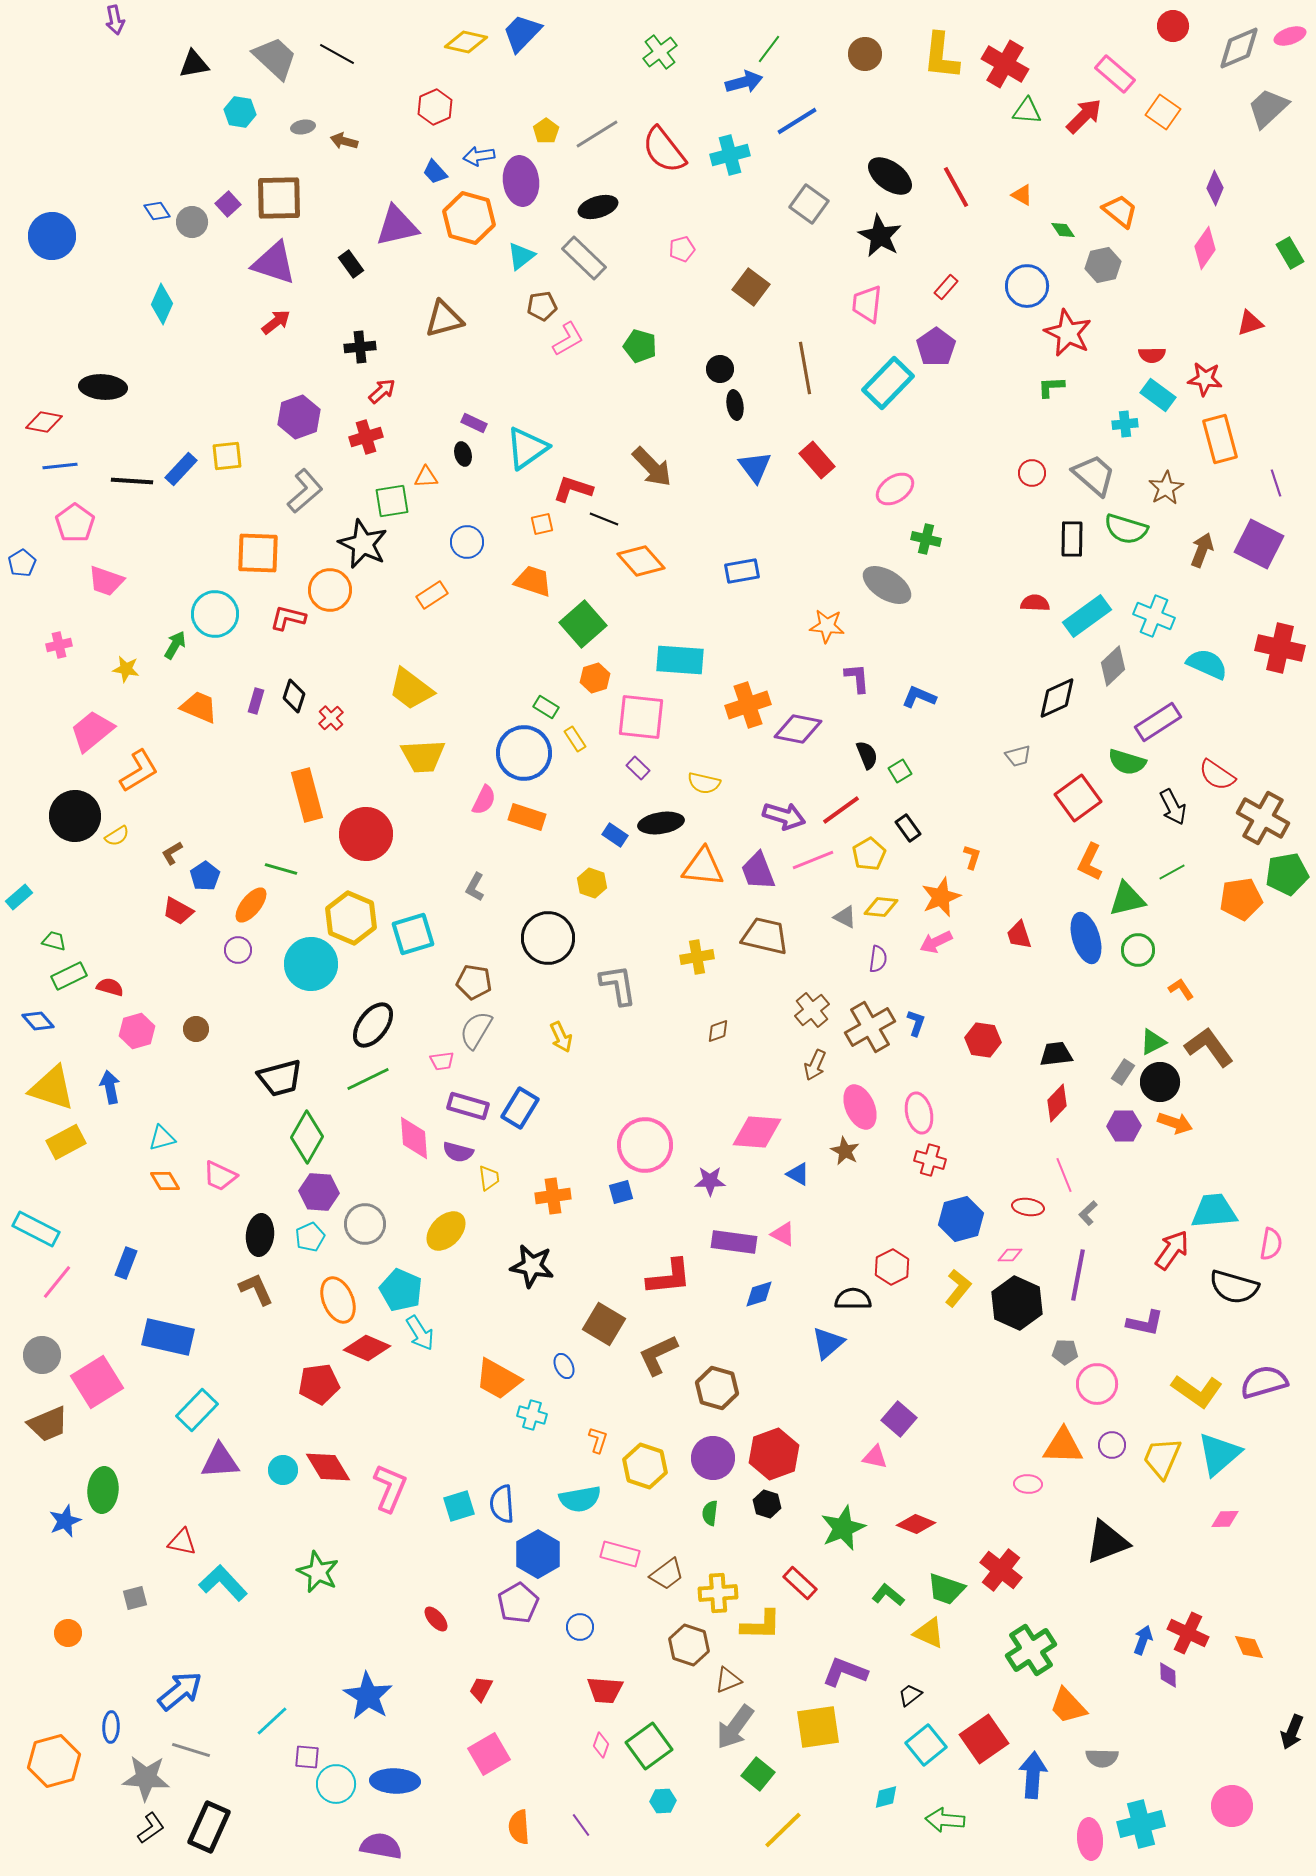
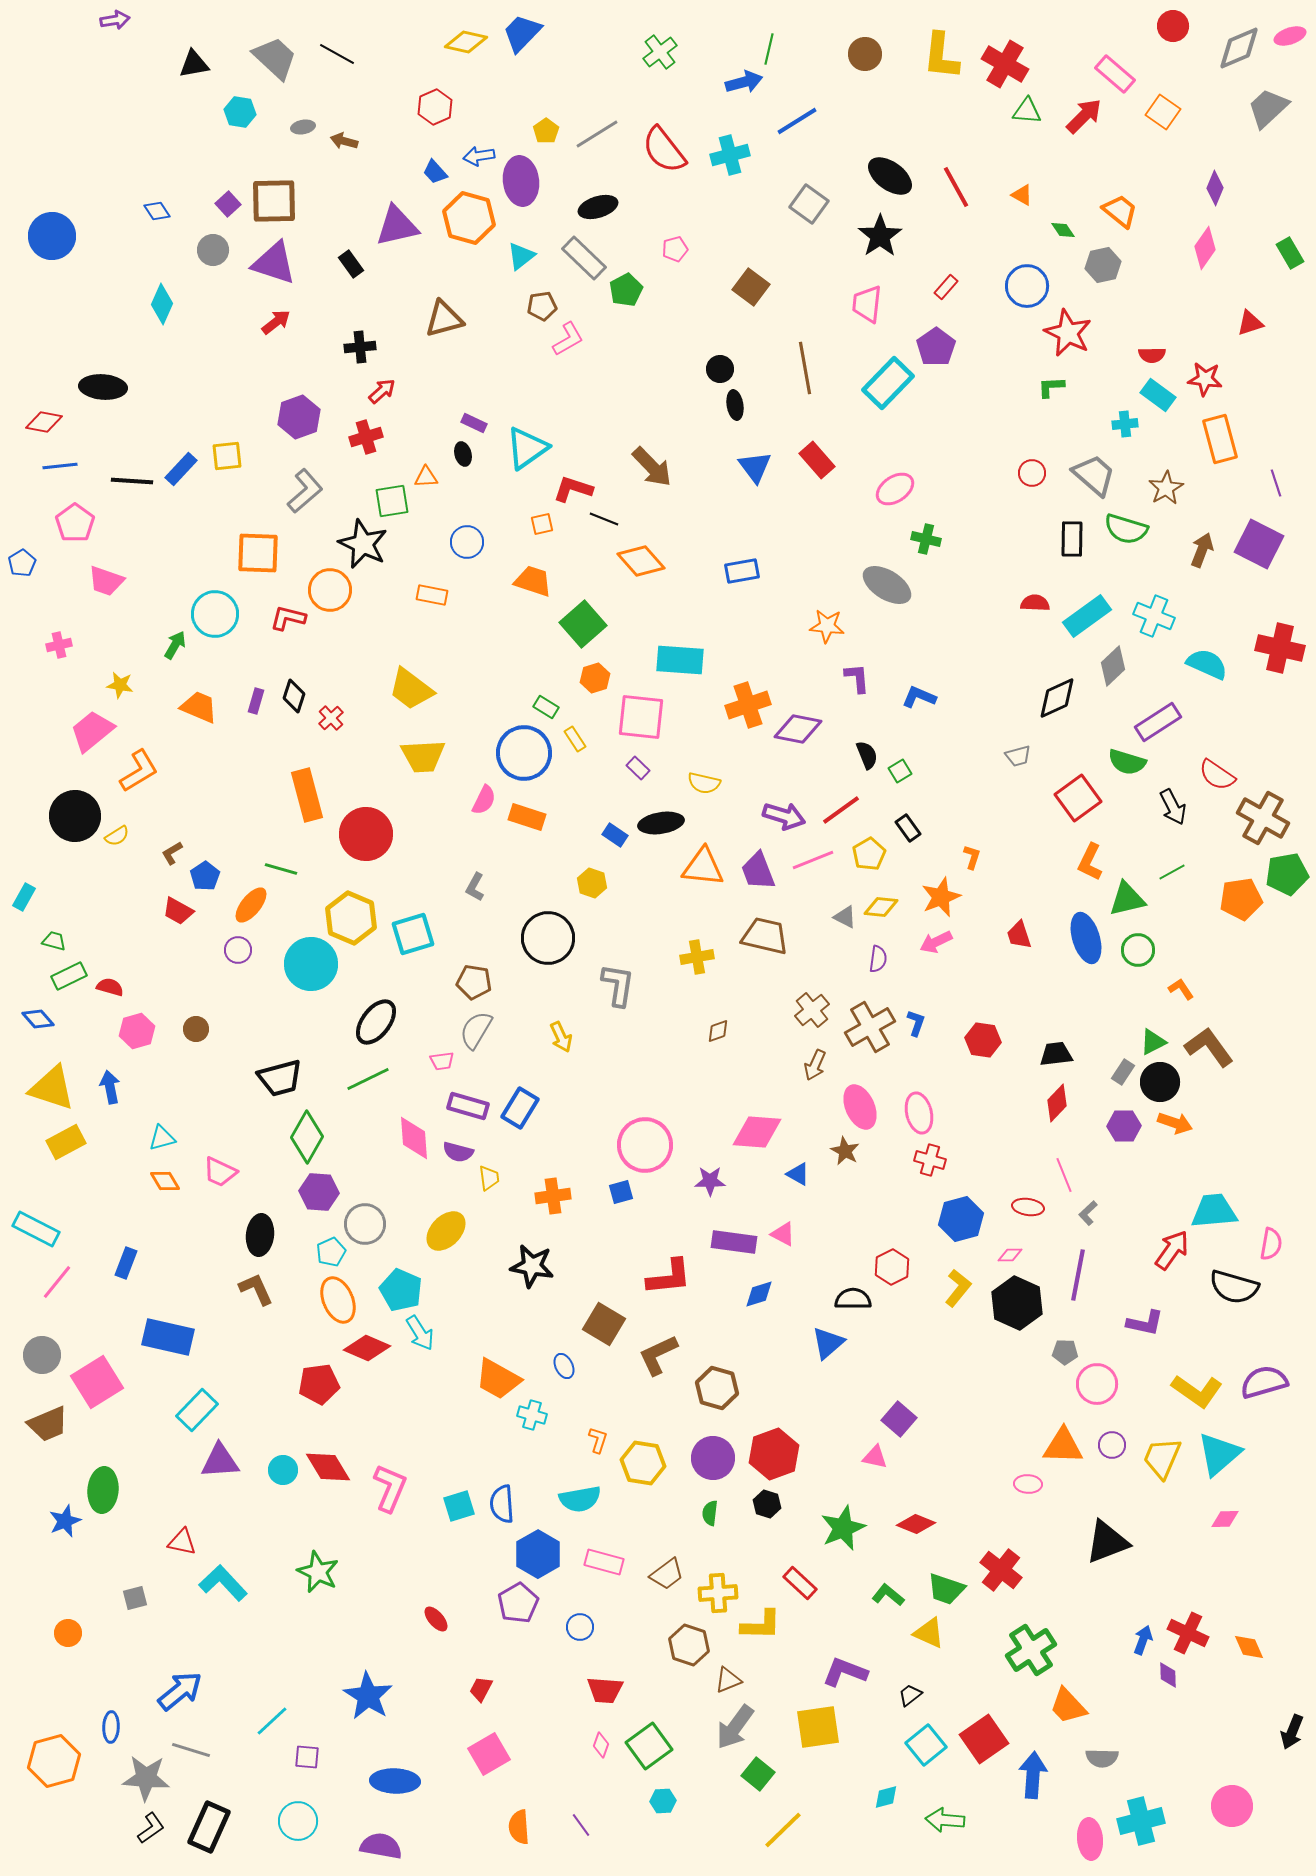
purple arrow at (115, 20): rotated 88 degrees counterclockwise
green line at (769, 49): rotated 24 degrees counterclockwise
brown square at (279, 198): moved 5 px left, 3 px down
gray circle at (192, 222): moved 21 px right, 28 px down
black star at (880, 236): rotated 9 degrees clockwise
pink pentagon at (682, 249): moved 7 px left
green pentagon at (640, 346): moved 14 px left, 56 px up; rotated 28 degrees clockwise
orange rectangle at (432, 595): rotated 44 degrees clockwise
yellow star at (126, 669): moved 6 px left, 16 px down
cyan rectangle at (19, 897): moved 5 px right; rotated 20 degrees counterclockwise
gray L-shape at (618, 985): rotated 18 degrees clockwise
blue diamond at (38, 1021): moved 2 px up
black ellipse at (373, 1025): moved 3 px right, 3 px up
pink trapezoid at (220, 1176): moved 4 px up
cyan pentagon at (310, 1237): moved 21 px right, 15 px down
yellow hexagon at (645, 1466): moved 2 px left, 3 px up; rotated 9 degrees counterclockwise
pink rectangle at (620, 1554): moved 16 px left, 8 px down
cyan circle at (336, 1784): moved 38 px left, 37 px down
cyan cross at (1141, 1824): moved 3 px up
